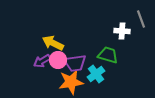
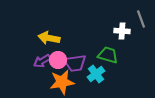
yellow arrow: moved 4 px left, 5 px up; rotated 15 degrees counterclockwise
orange star: moved 9 px left
